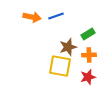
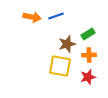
brown star: moved 1 px left, 3 px up
